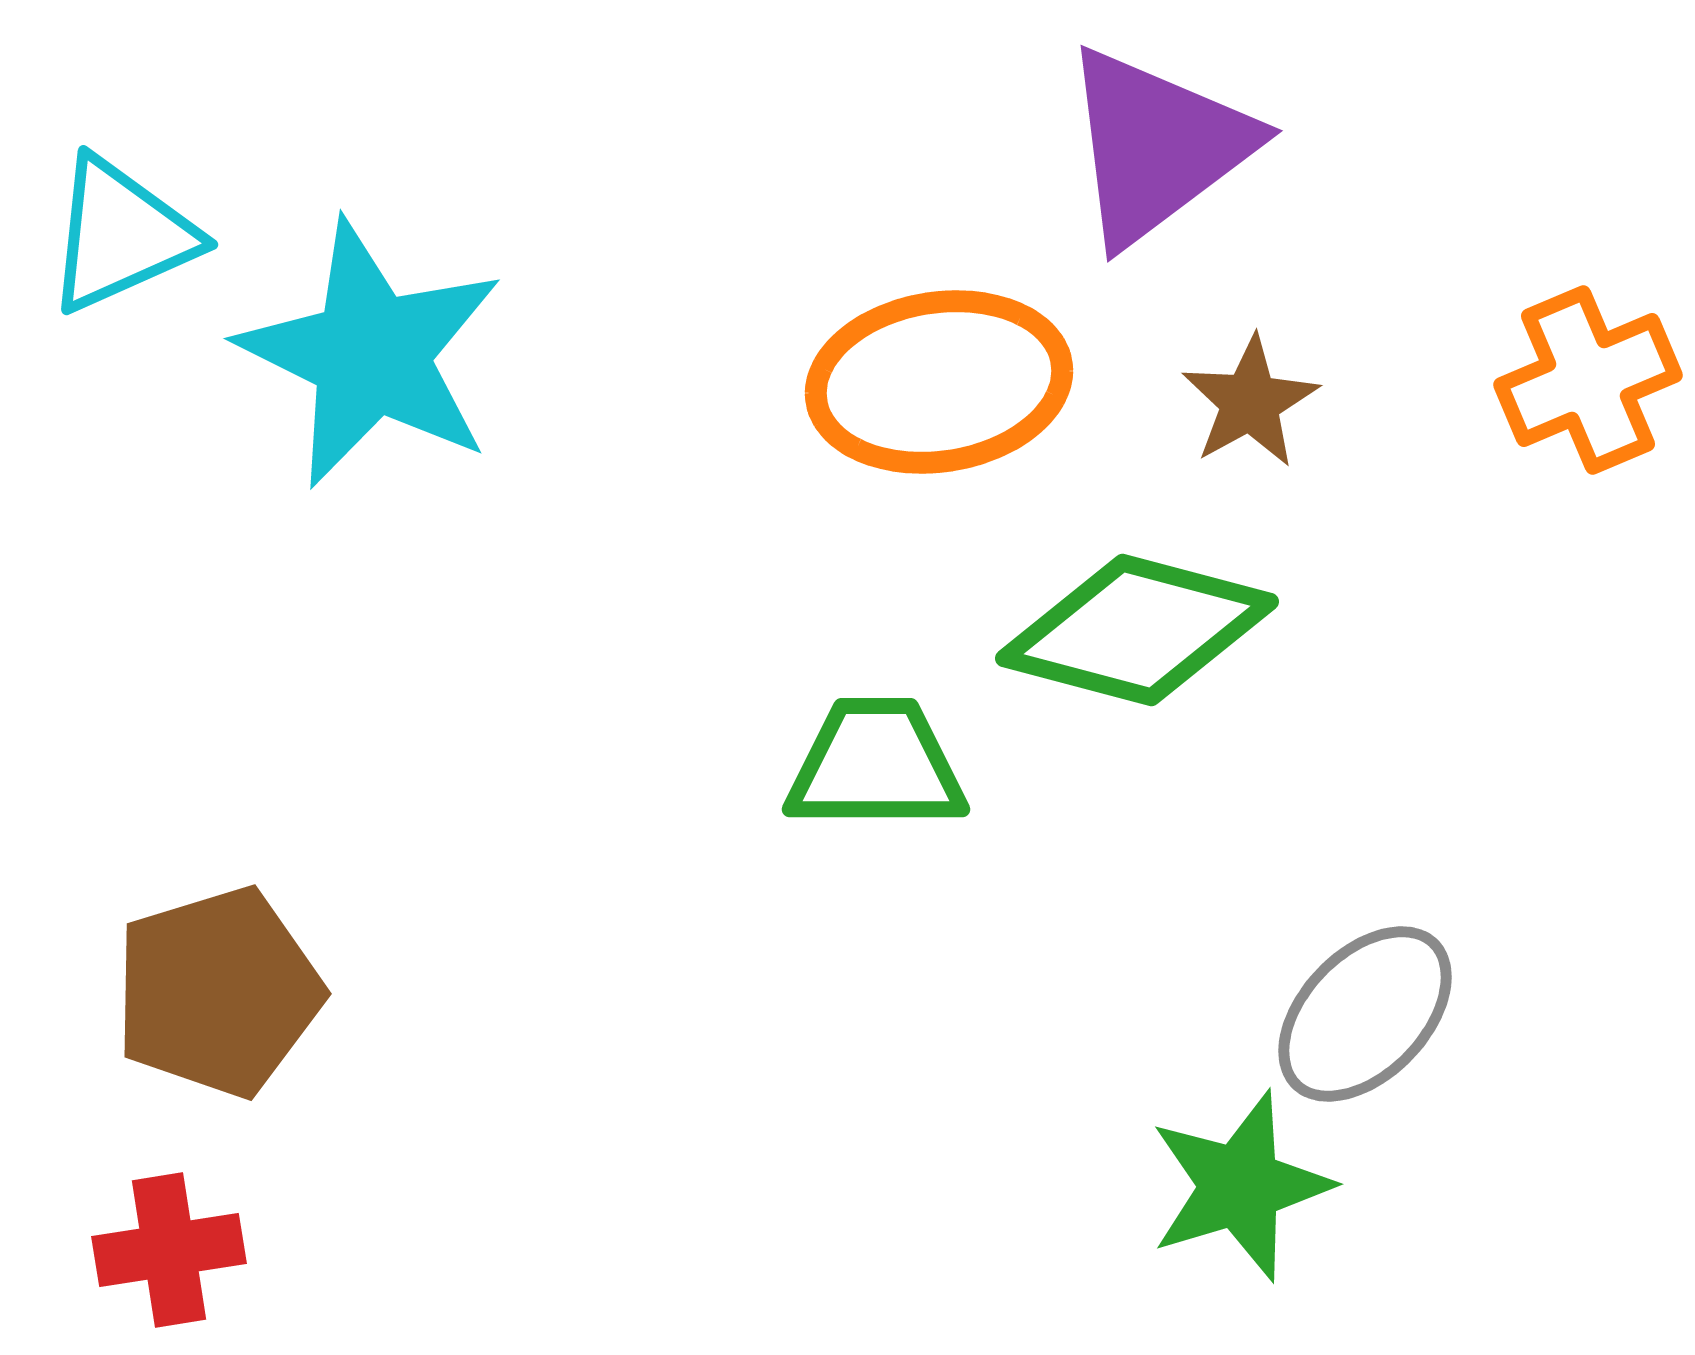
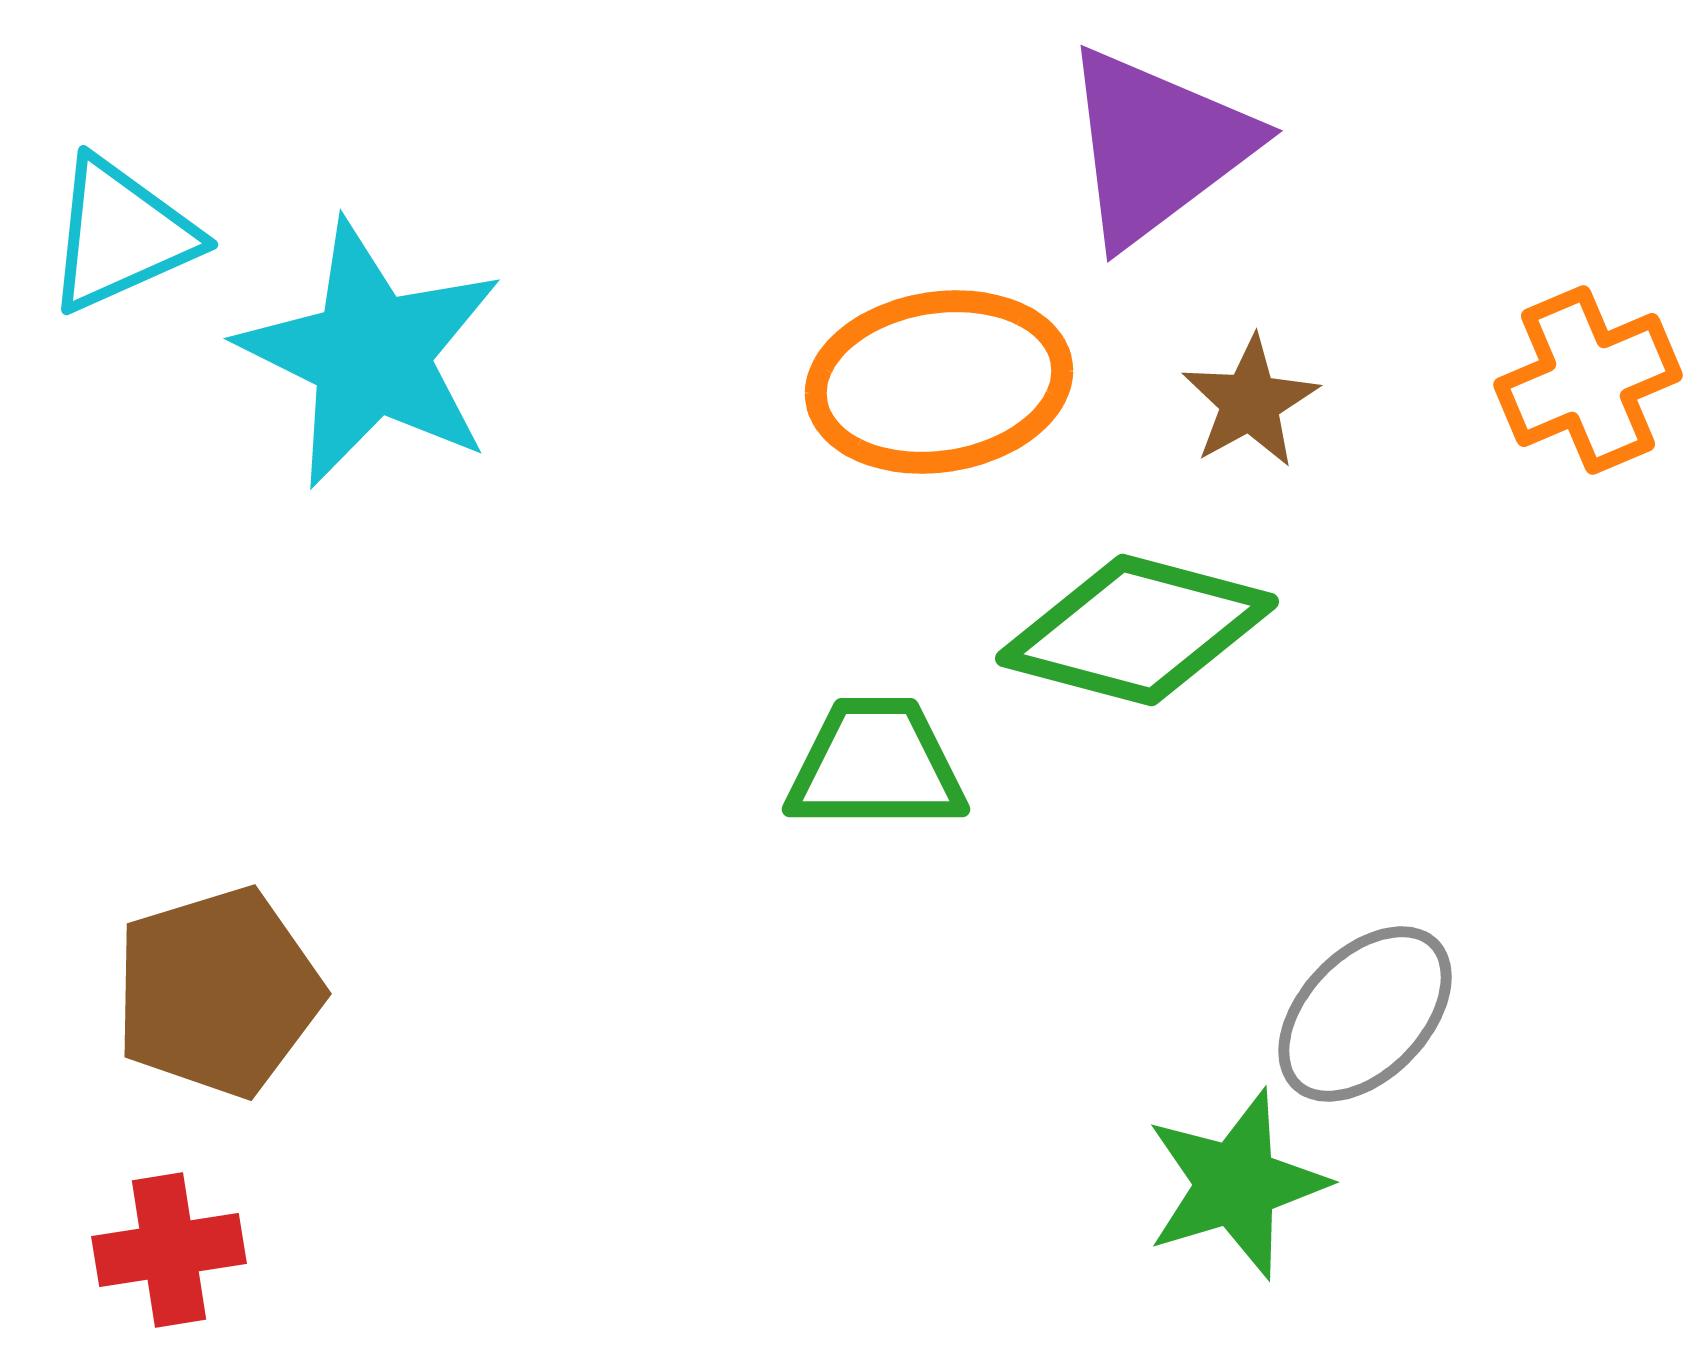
green star: moved 4 px left, 2 px up
